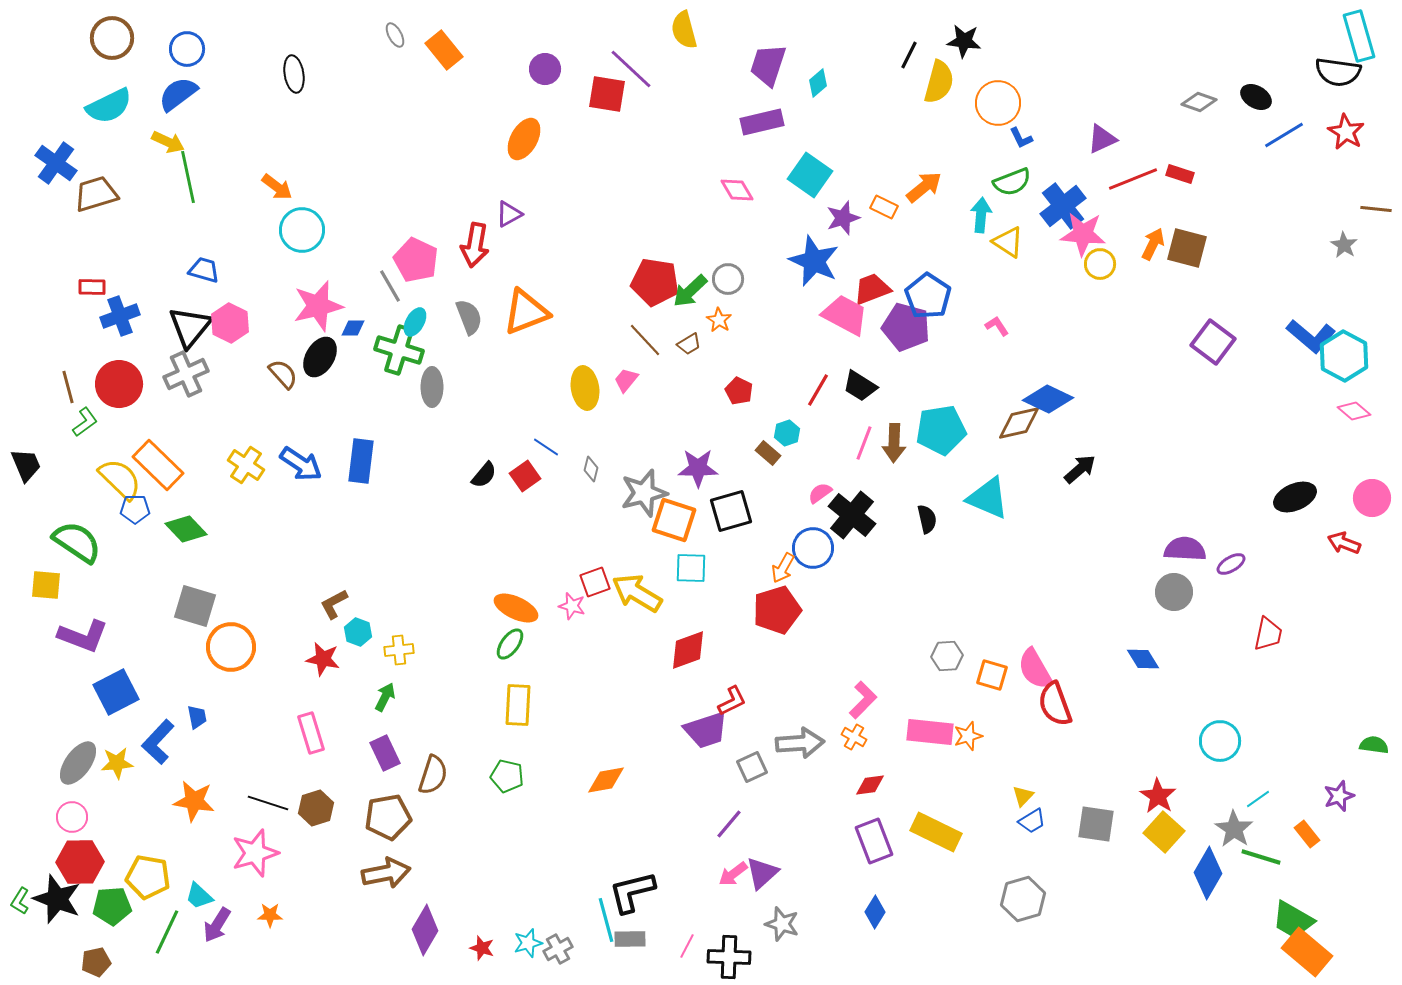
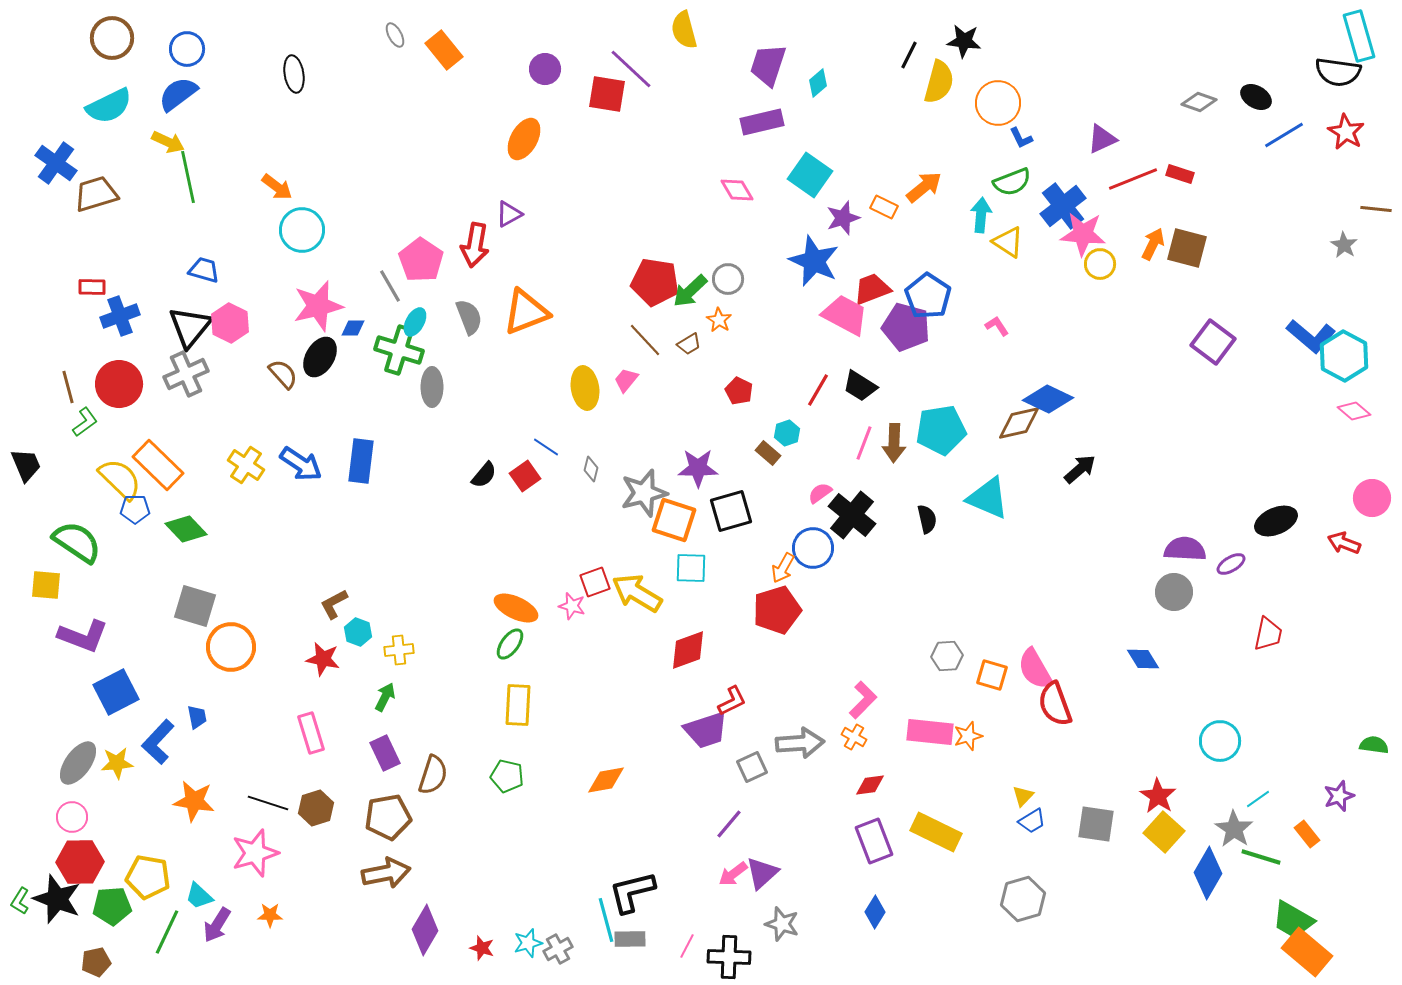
pink pentagon at (416, 260): moved 5 px right; rotated 9 degrees clockwise
black ellipse at (1295, 497): moved 19 px left, 24 px down
